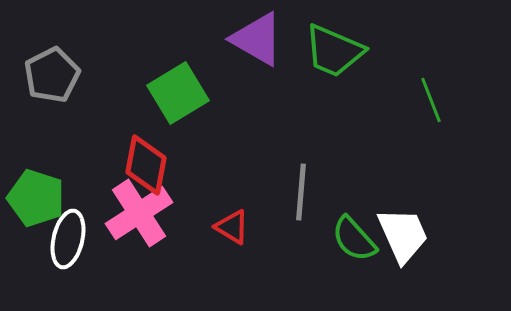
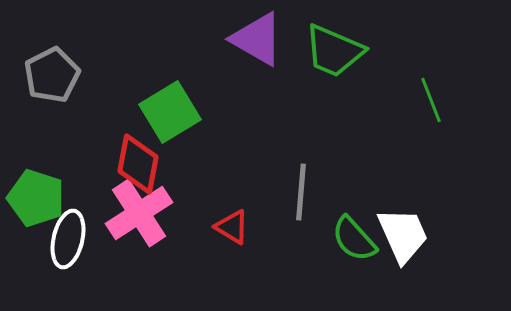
green square: moved 8 px left, 19 px down
red diamond: moved 8 px left, 1 px up
